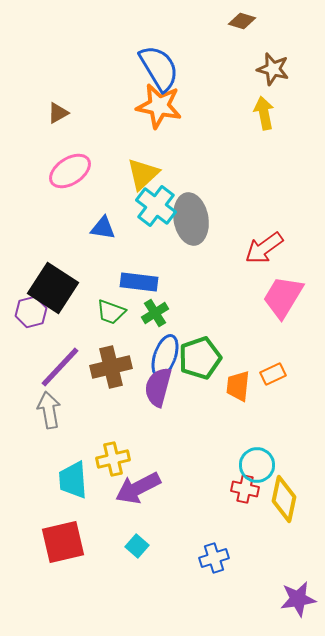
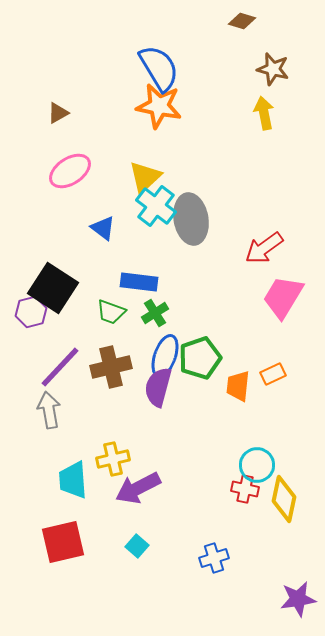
yellow triangle: moved 2 px right, 3 px down
blue triangle: rotated 28 degrees clockwise
